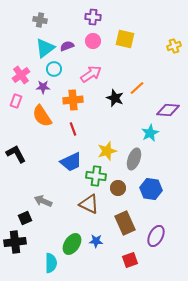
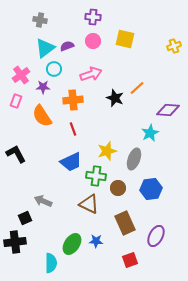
pink arrow: rotated 15 degrees clockwise
blue hexagon: rotated 15 degrees counterclockwise
